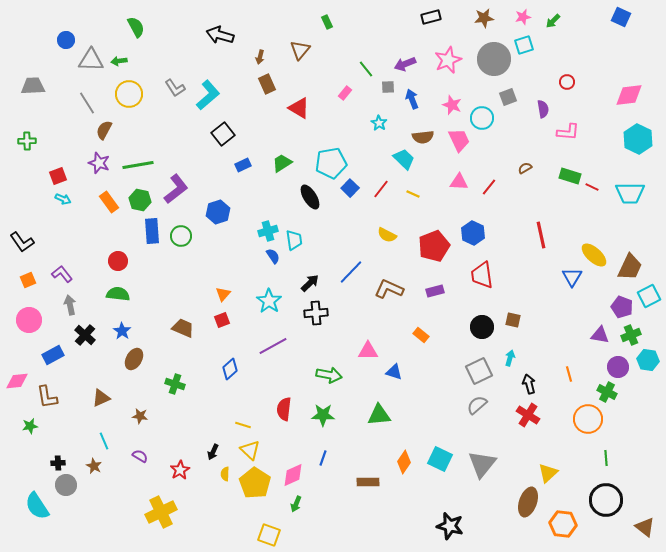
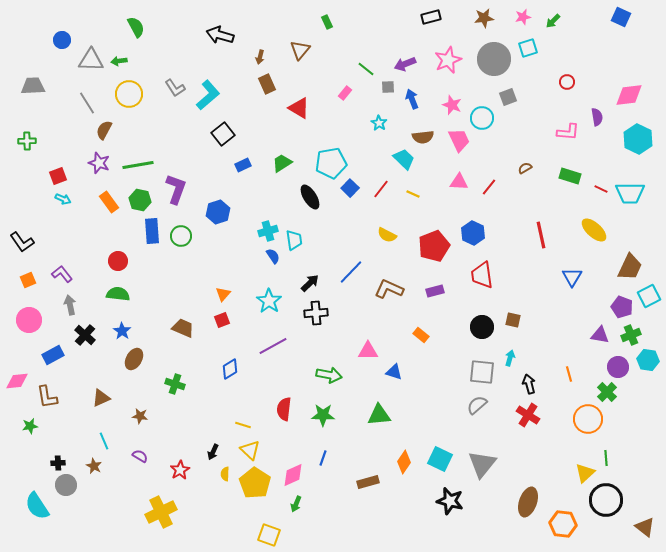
blue circle at (66, 40): moved 4 px left
cyan square at (524, 45): moved 4 px right, 3 px down
green line at (366, 69): rotated 12 degrees counterclockwise
purple semicircle at (543, 109): moved 54 px right, 8 px down
red line at (592, 187): moved 9 px right, 2 px down
purple L-shape at (176, 189): rotated 32 degrees counterclockwise
yellow ellipse at (594, 255): moved 25 px up
blue diamond at (230, 369): rotated 10 degrees clockwise
gray square at (479, 371): moved 3 px right, 1 px down; rotated 32 degrees clockwise
green cross at (607, 392): rotated 18 degrees clockwise
yellow triangle at (548, 473): moved 37 px right
brown rectangle at (368, 482): rotated 15 degrees counterclockwise
black star at (450, 526): moved 25 px up
